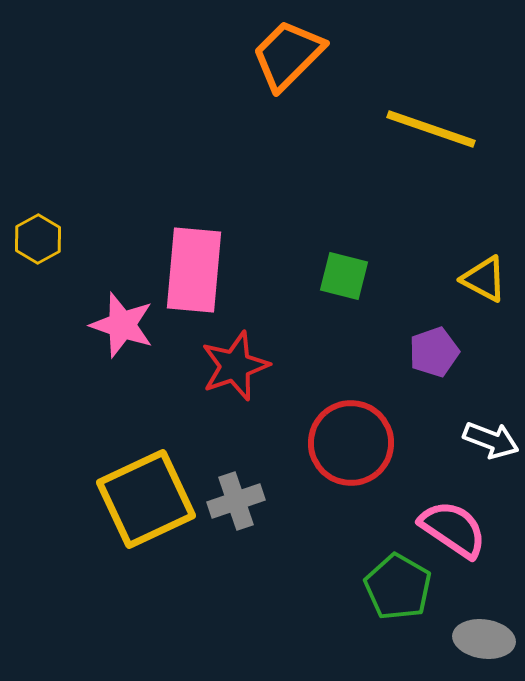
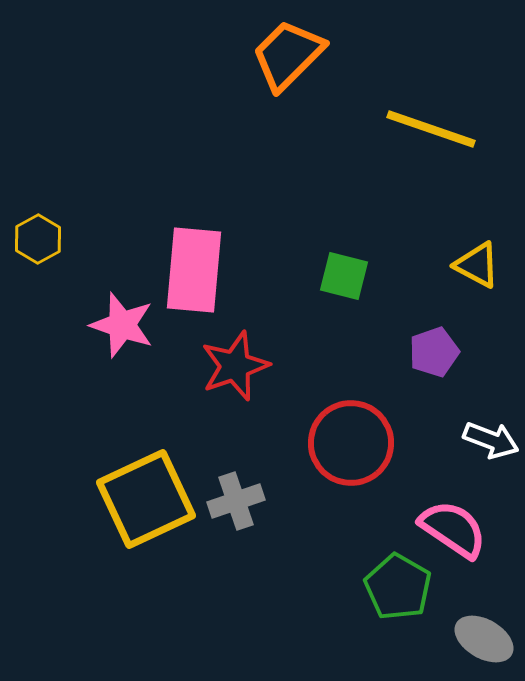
yellow triangle: moved 7 px left, 14 px up
gray ellipse: rotated 22 degrees clockwise
